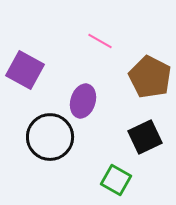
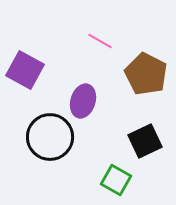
brown pentagon: moved 4 px left, 3 px up
black square: moved 4 px down
